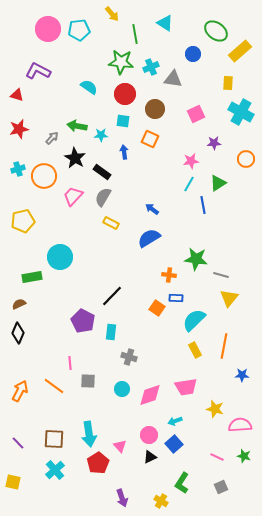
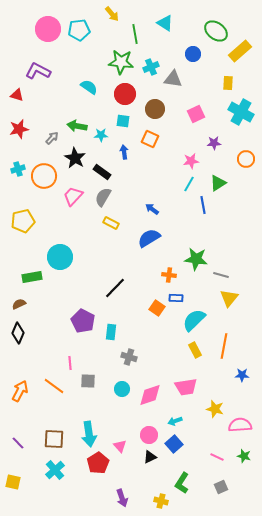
black line at (112, 296): moved 3 px right, 8 px up
yellow cross at (161, 501): rotated 16 degrees counterclockwise
